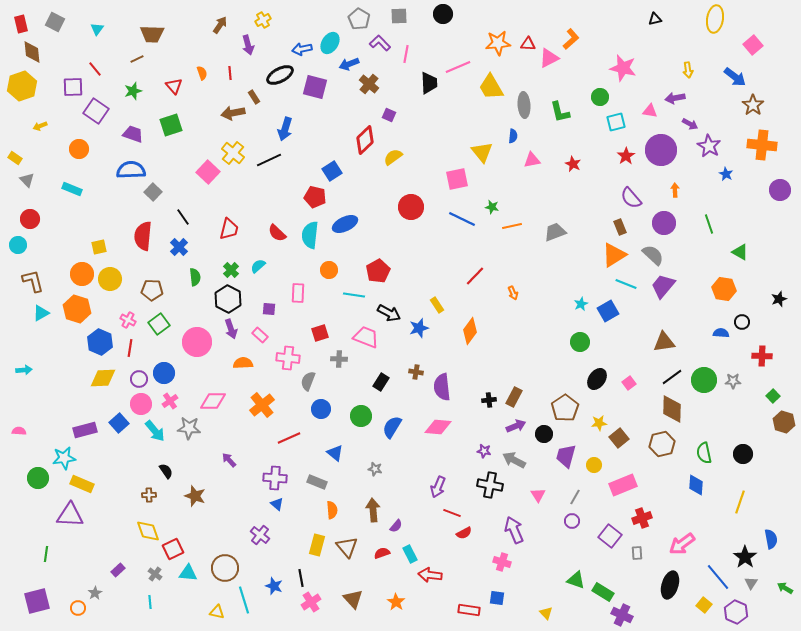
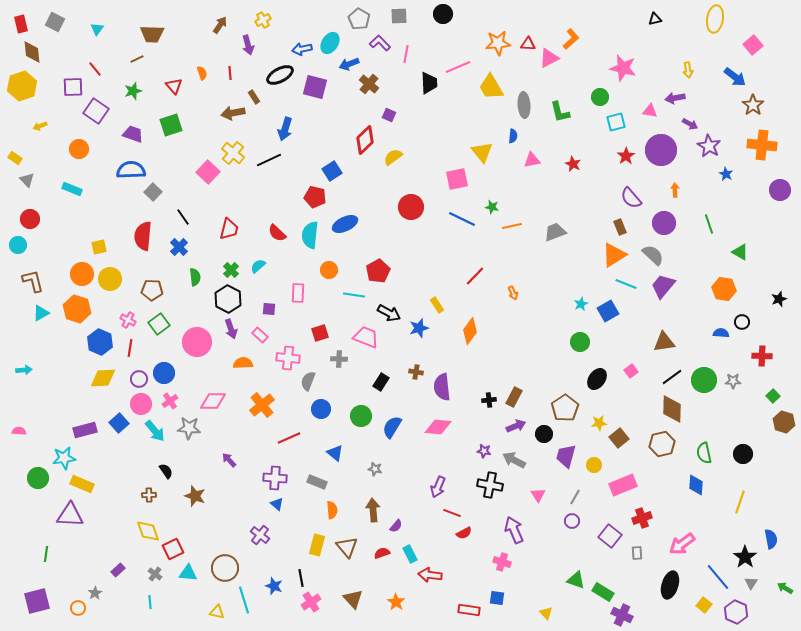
pink square at (629, 383): moved 2 px right, 12 px up
